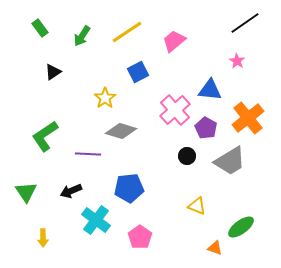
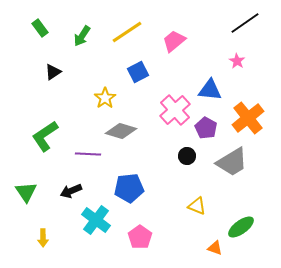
gray trapezoid: moved 2 px right, 1 px down
